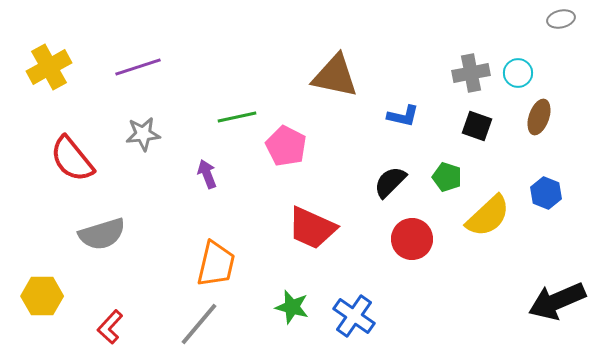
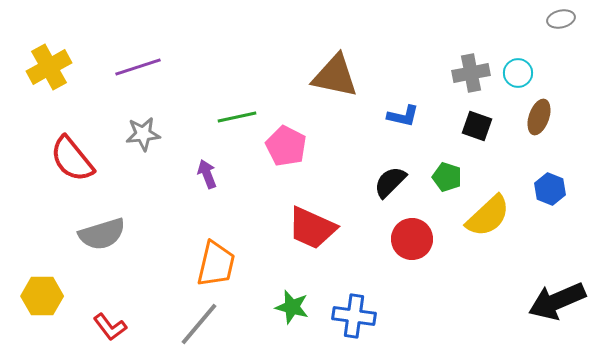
blue hexagon: moved 4 px right, 4 px up
blue cross: rotated 27 degrees counterclockwise
red L-shape: rotated 80 degrees counterclockwise
